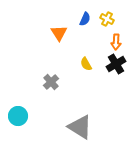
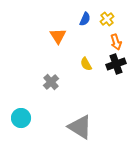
yellow cross: rotated 24 degrees clockwise
orange triangle: moved 1 px left, 3 px down
orange arrow: rotated 21 degrees counterclockwise
black cross: rotated 12 degrees clockwise
cyan circle: moved 3 px right, 2 px down
